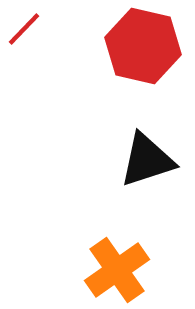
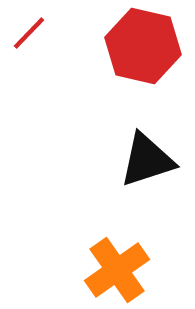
red line: moved 5 px right, 4 px down
